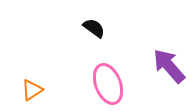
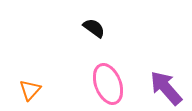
purple arrow: moved 3 px left, 22 px down
orange triangle: moved 2 px left; rotated 15 degrees counterclockwise
